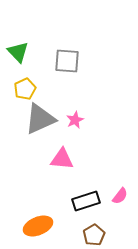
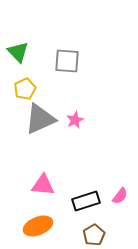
pink triangle: moved 19 px left, 26 px down
